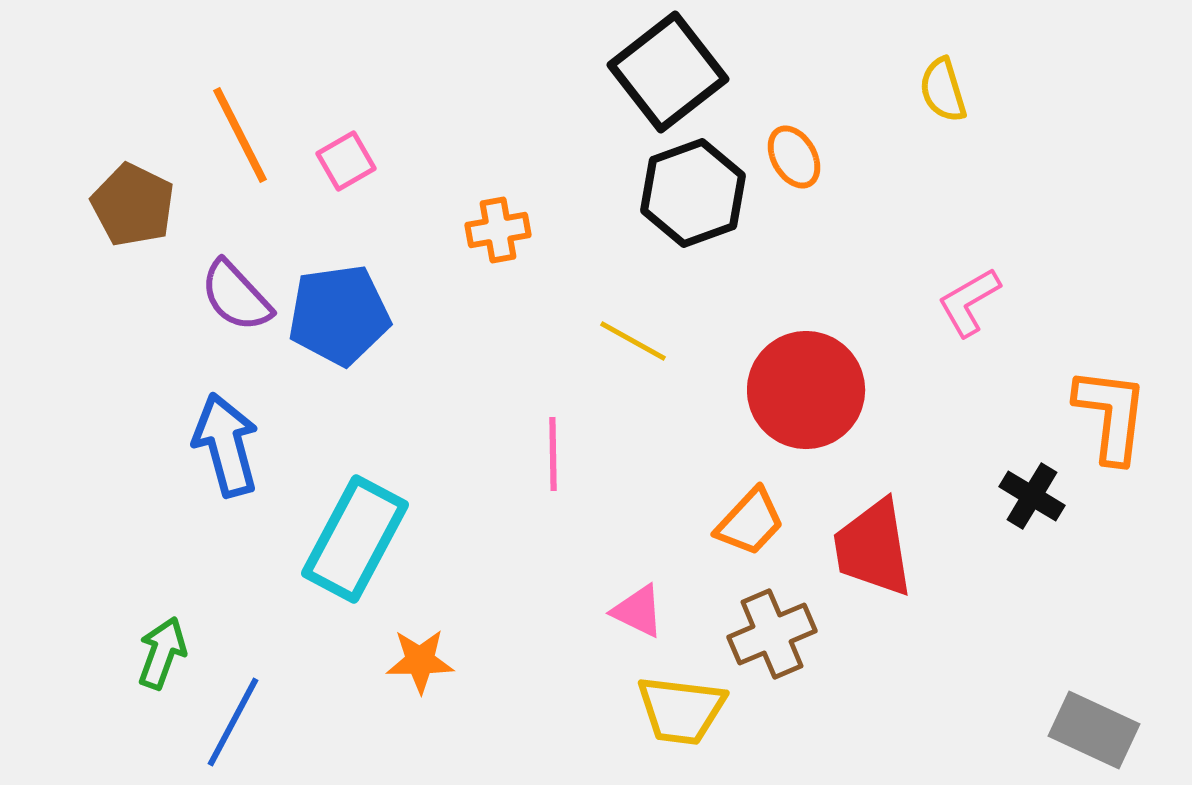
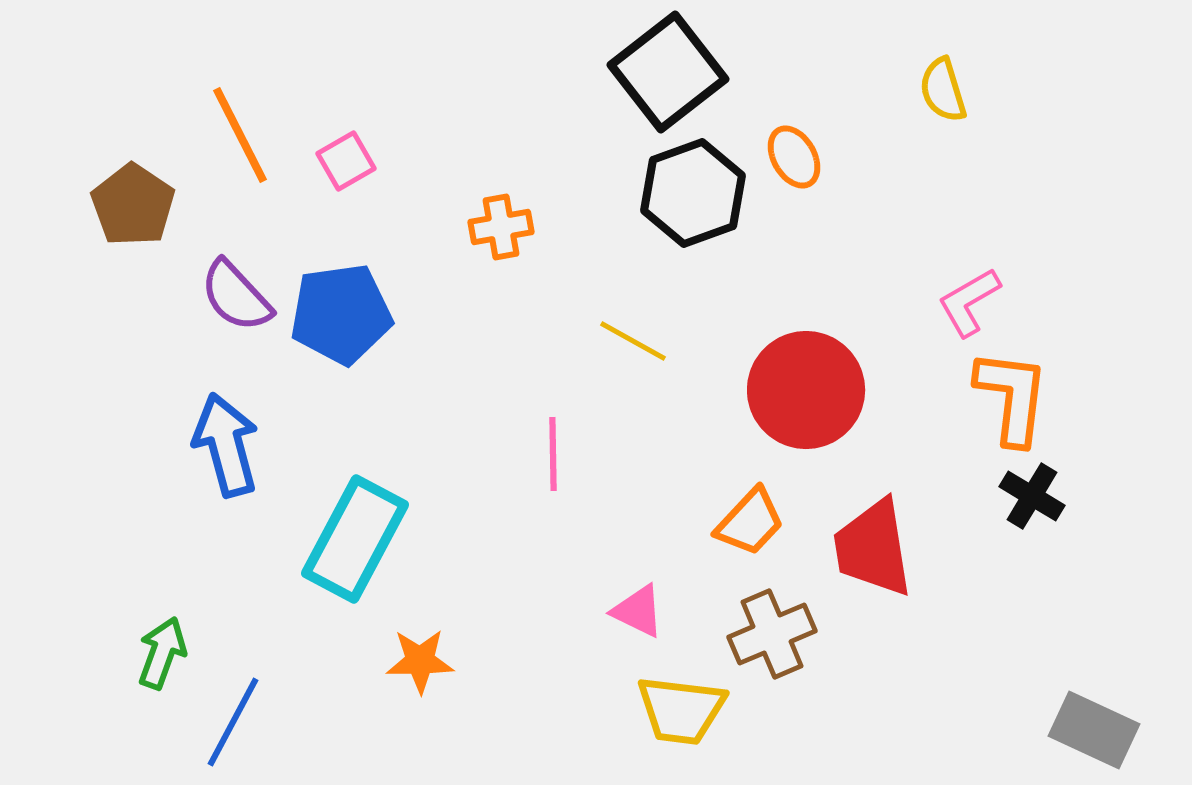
brown pentagon: rotated 8 degrees clockwise
orange cross: moved 3 px right, 3 px up
blue pentagon: moved 2 px right, 1 px up
orange L-shape: moved 99 px left, 18 px up
